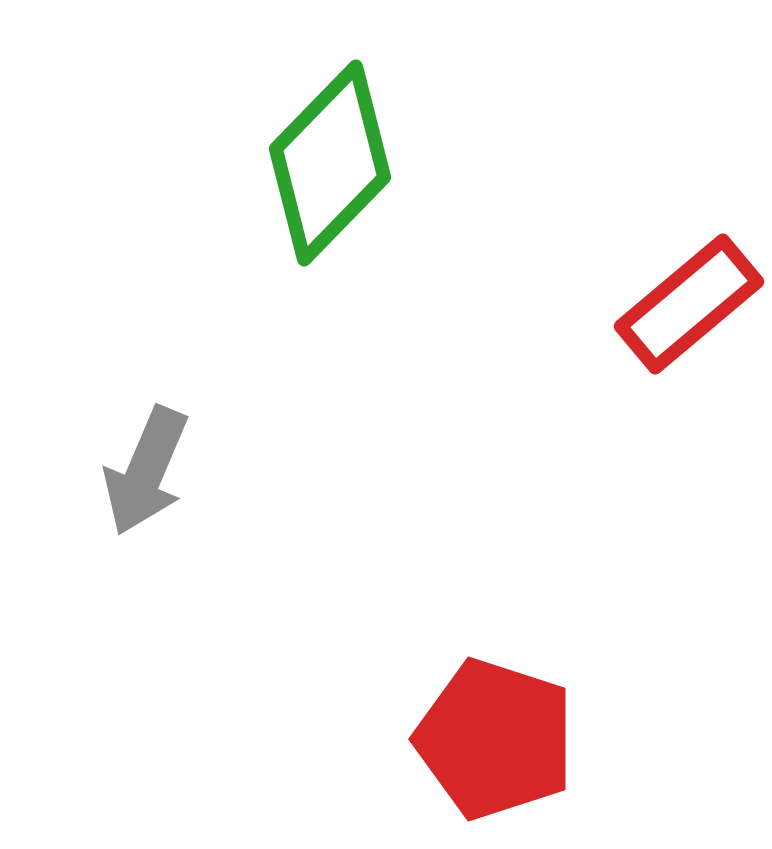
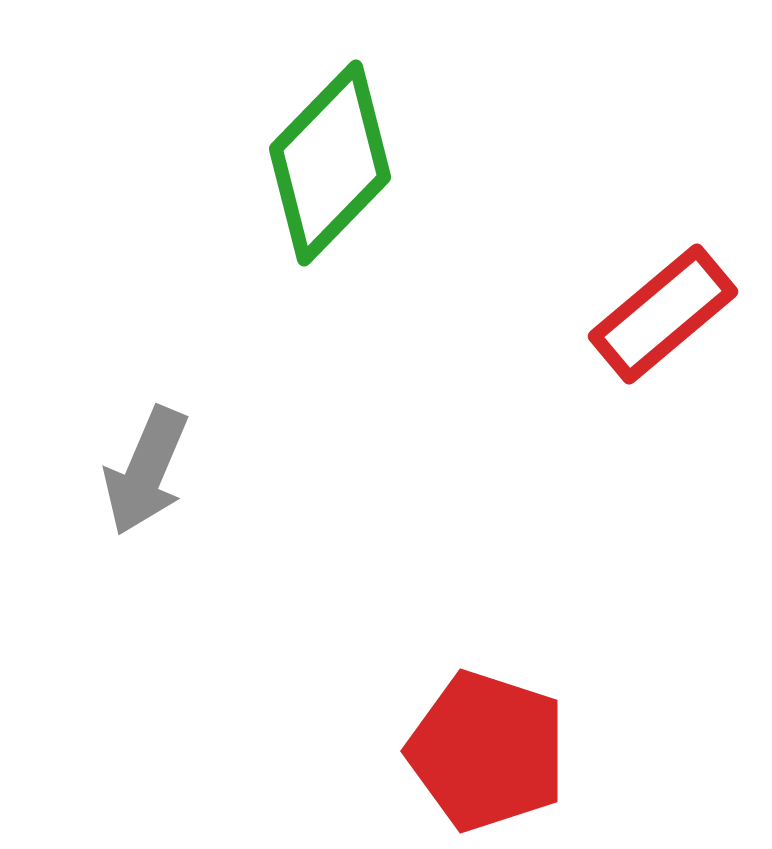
red rectangle: moved 26 px left, 10 px down
red pentagon: moved 8 px left, 12 px down
